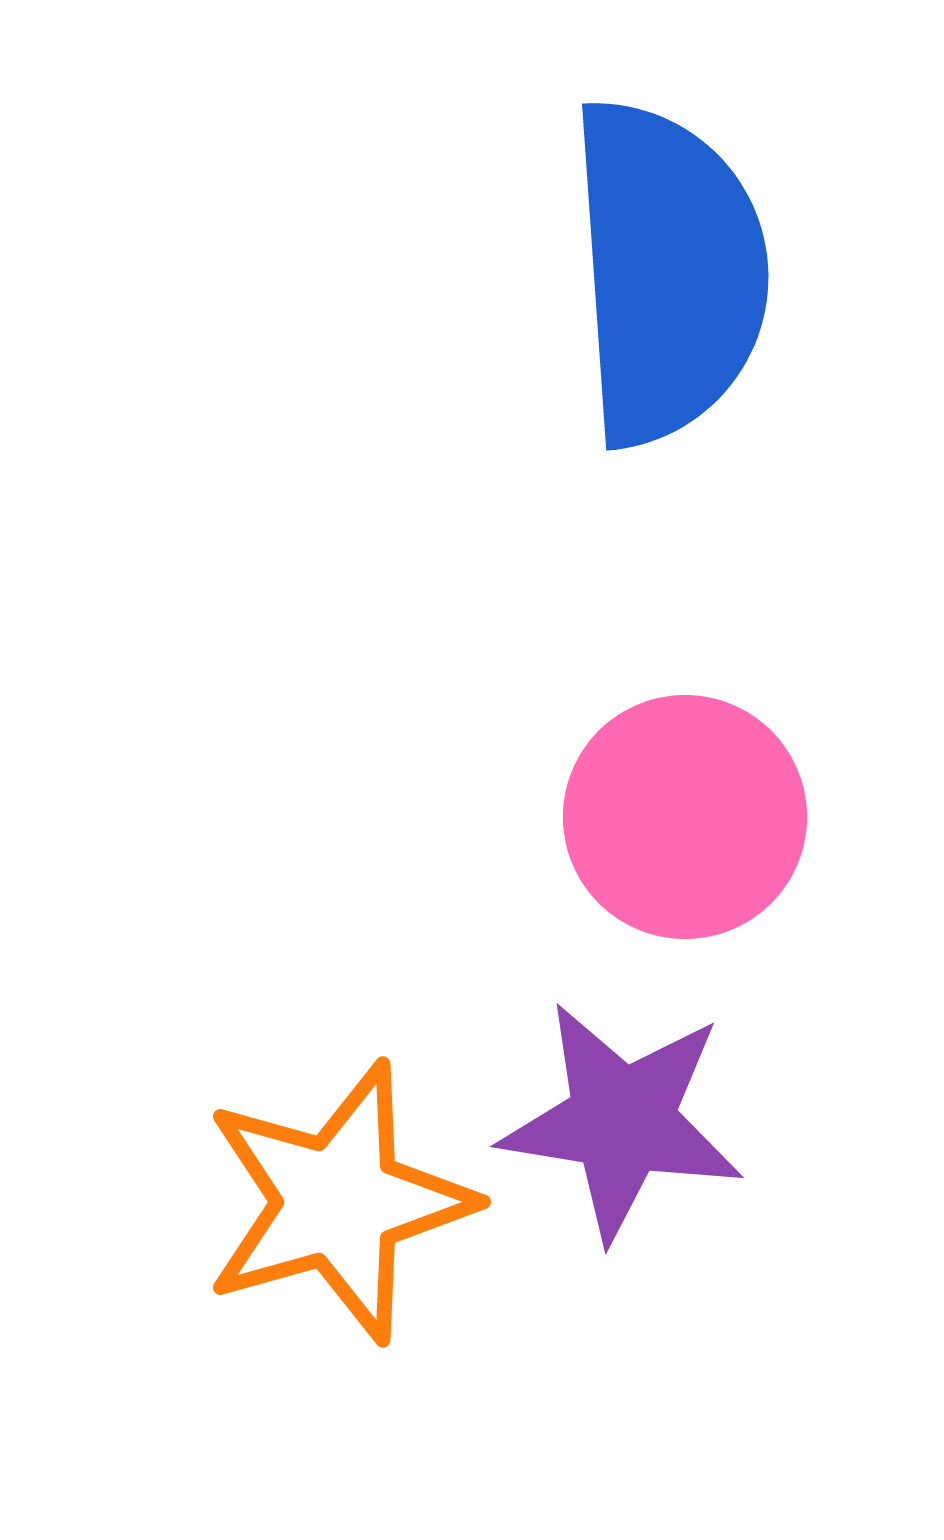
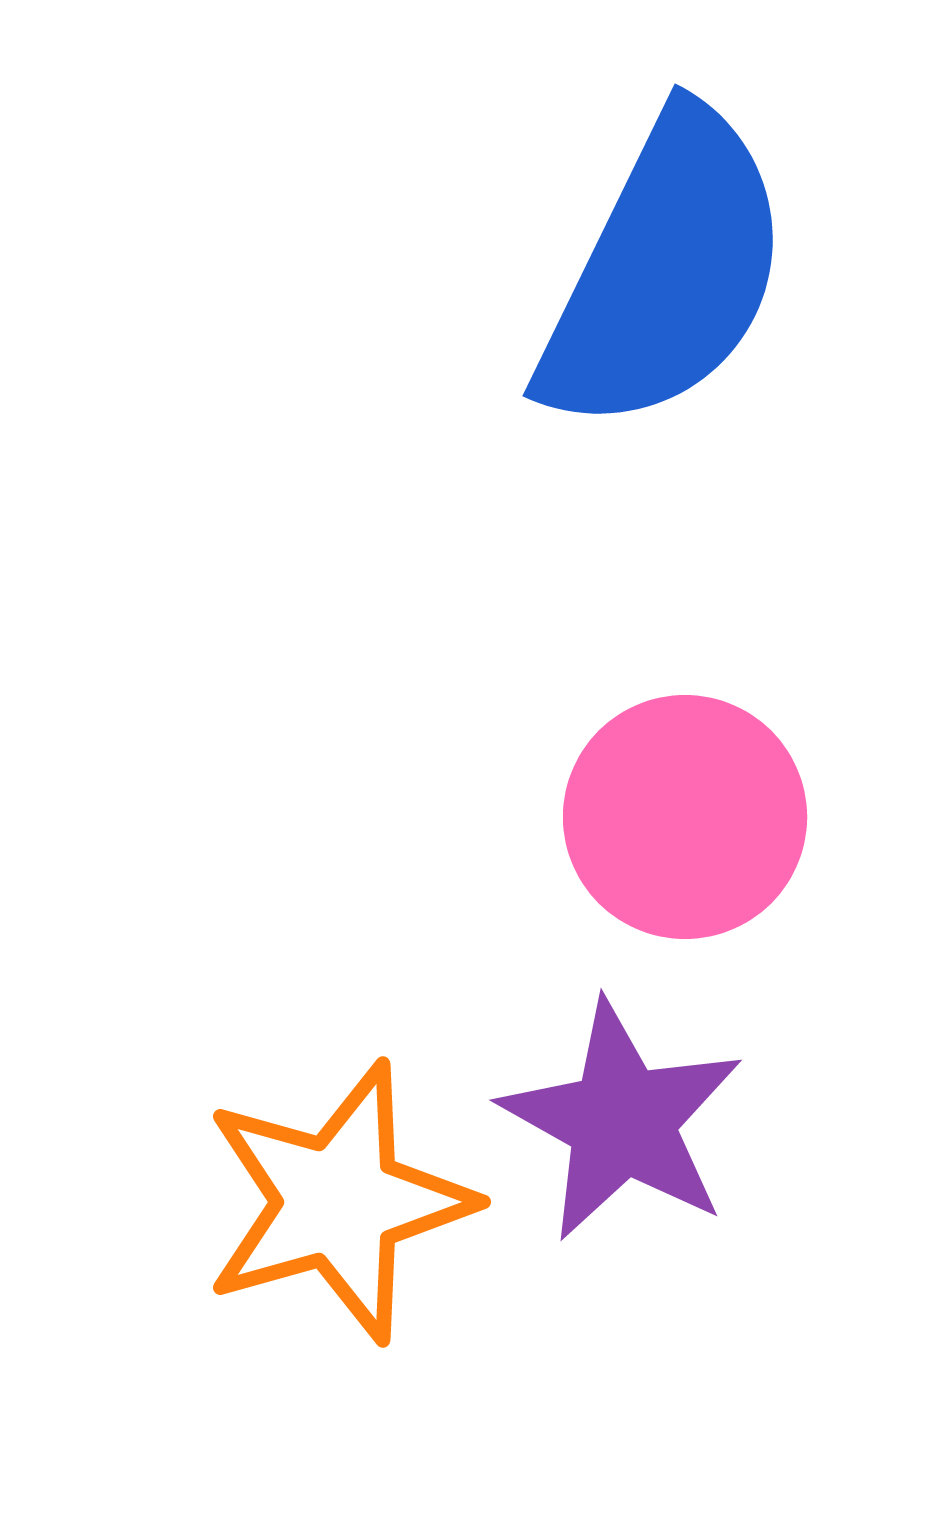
blue semicircle: moved 3 px left; rotated 30 degrees clockwise
purple star: rotated 20 degrees clockwise
